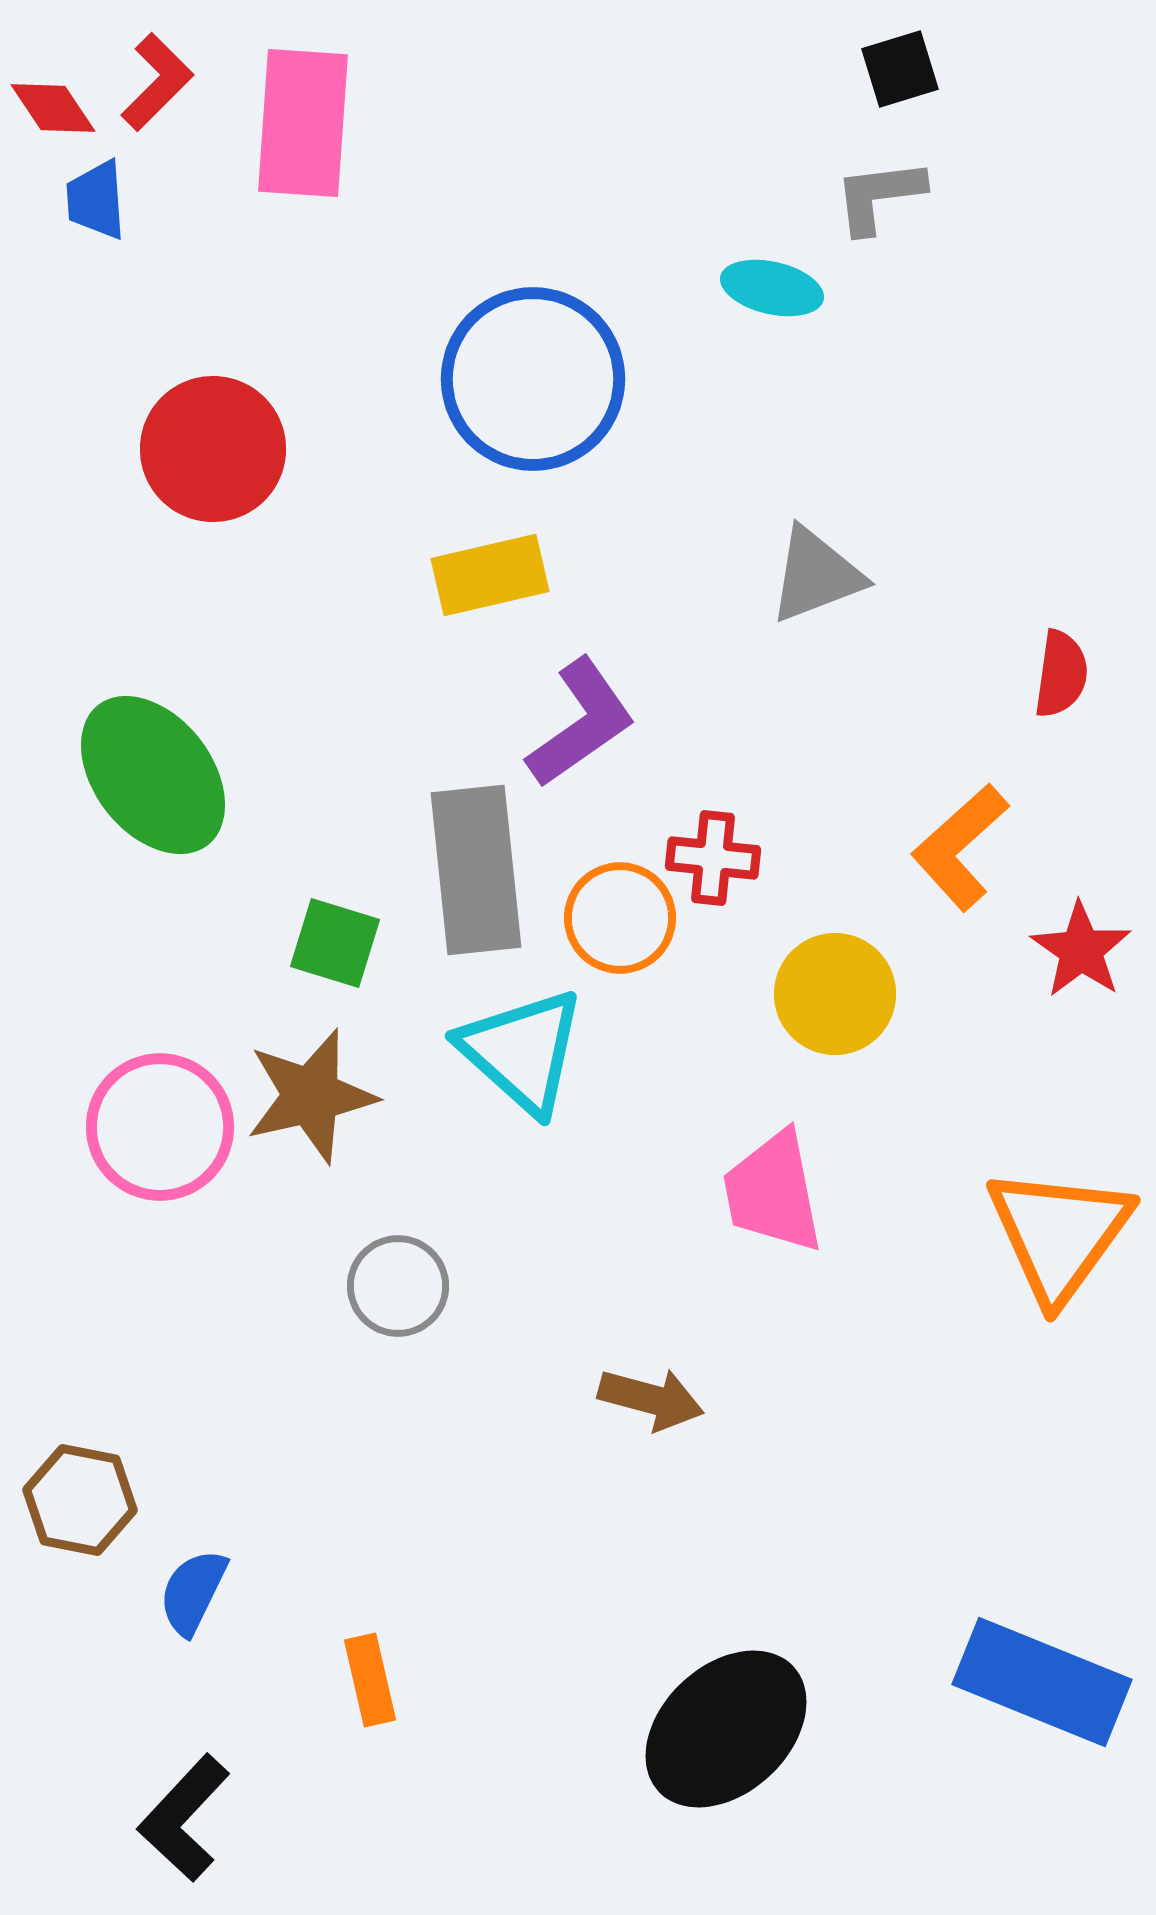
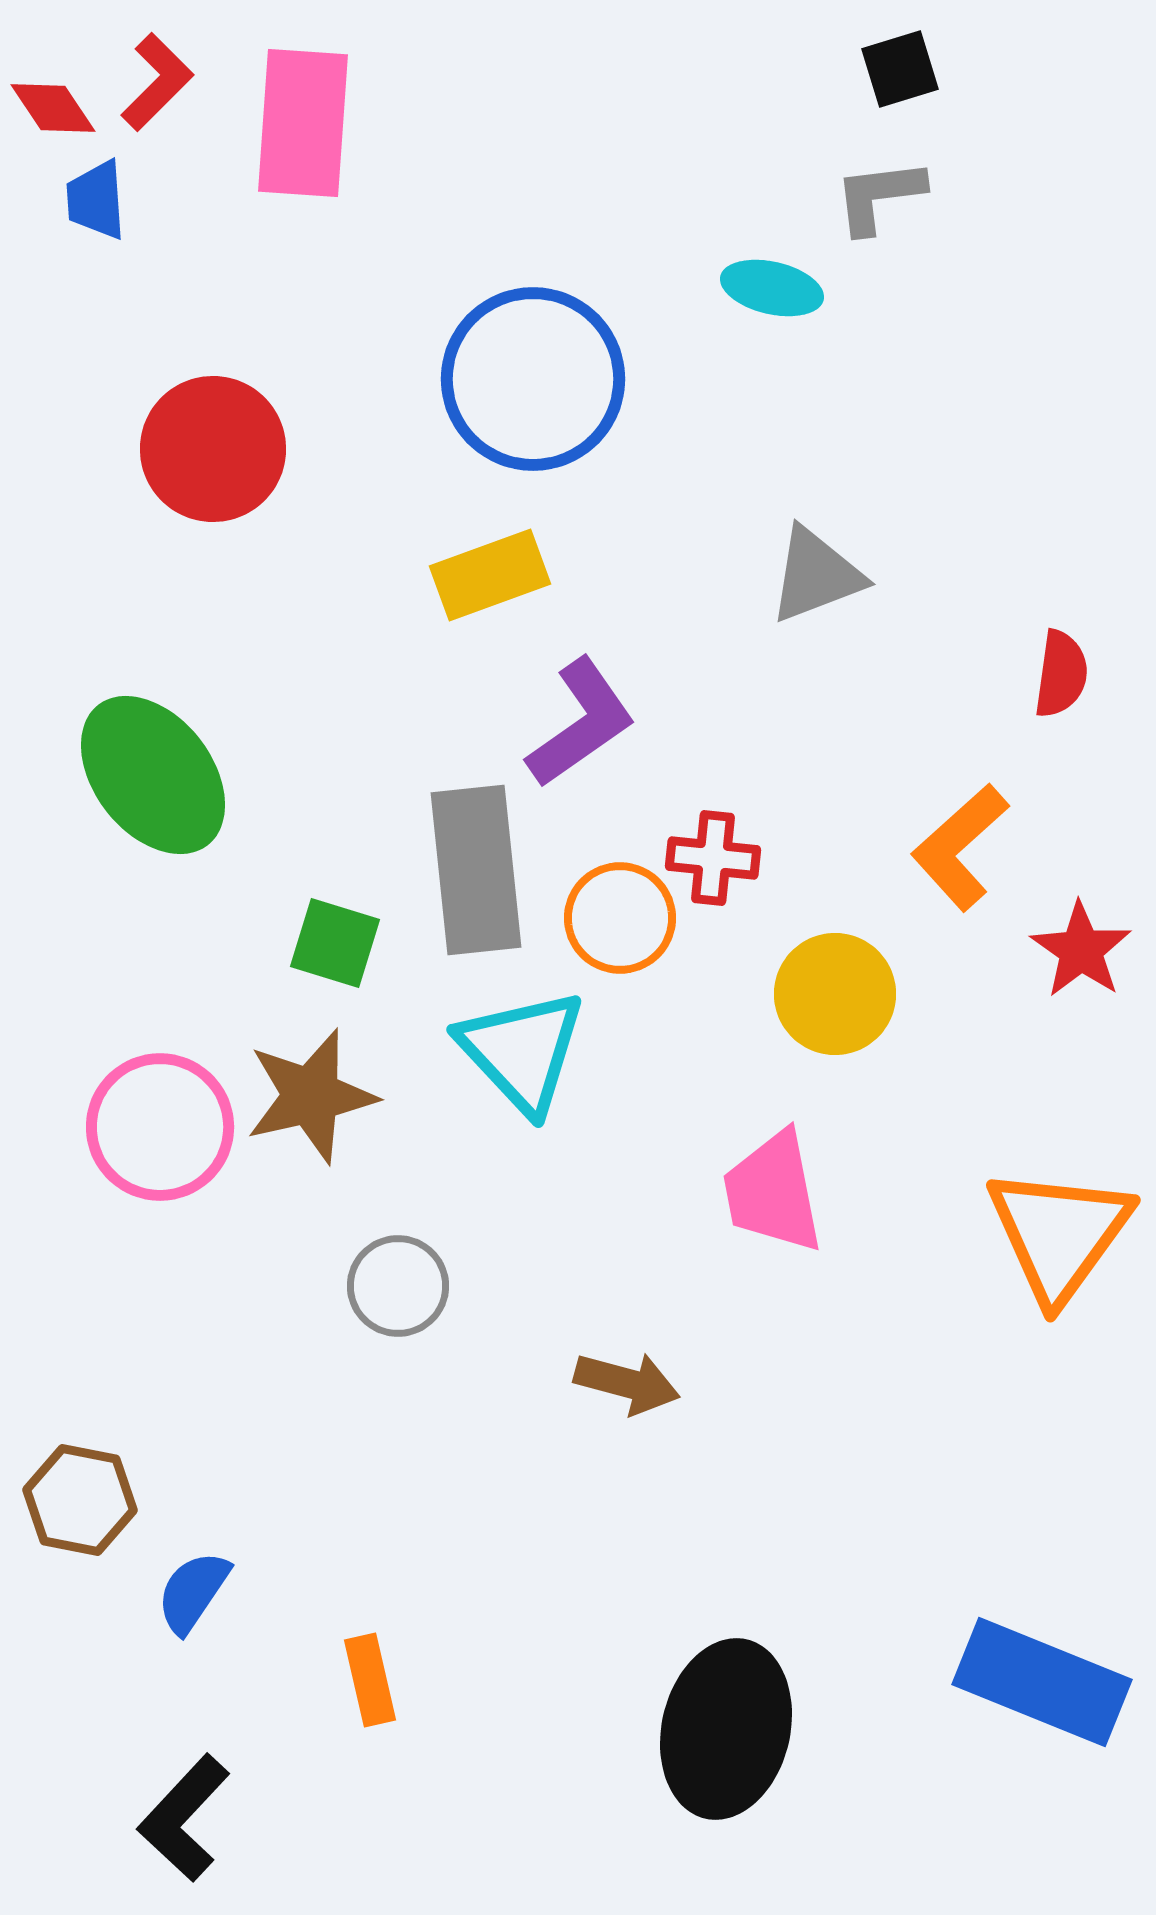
yellow rectangle: rotated 7 degrees counterclockwise
cyan triangle: rotated 5 degrees clockwise
brown arrow: moved 24 px left, 16 px up
blue semicircle: rotated 8 degrees clockwise
black ellipse: rotated 34 degrees counterclockwise
